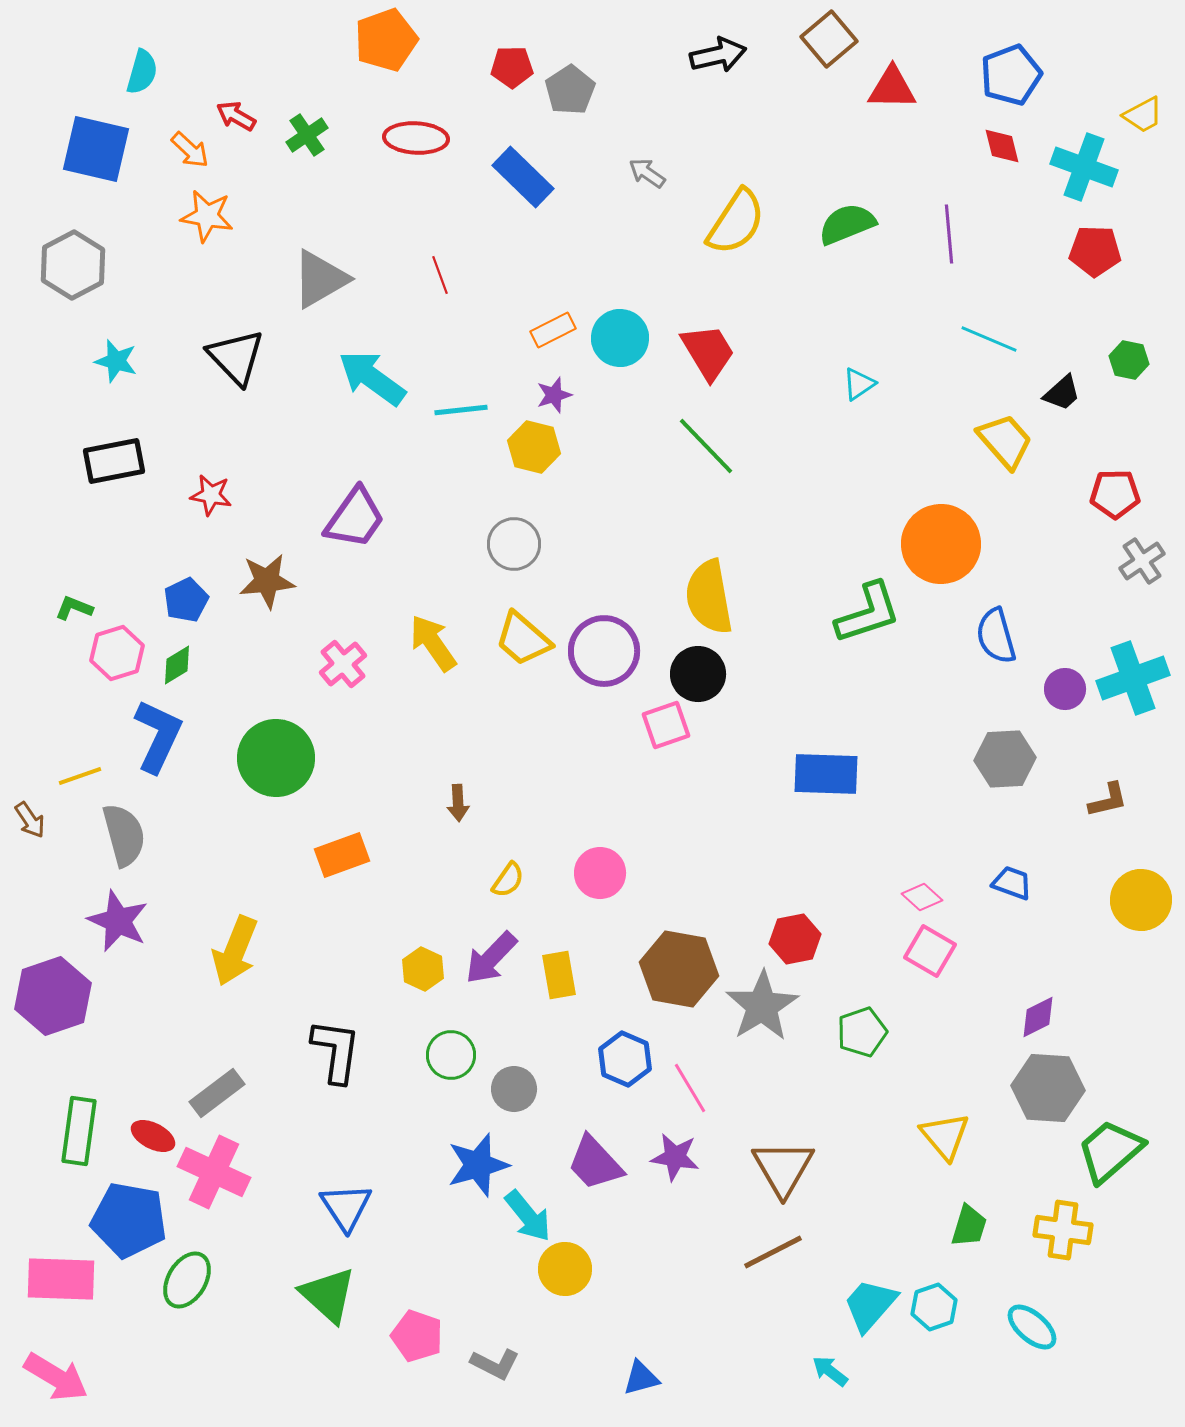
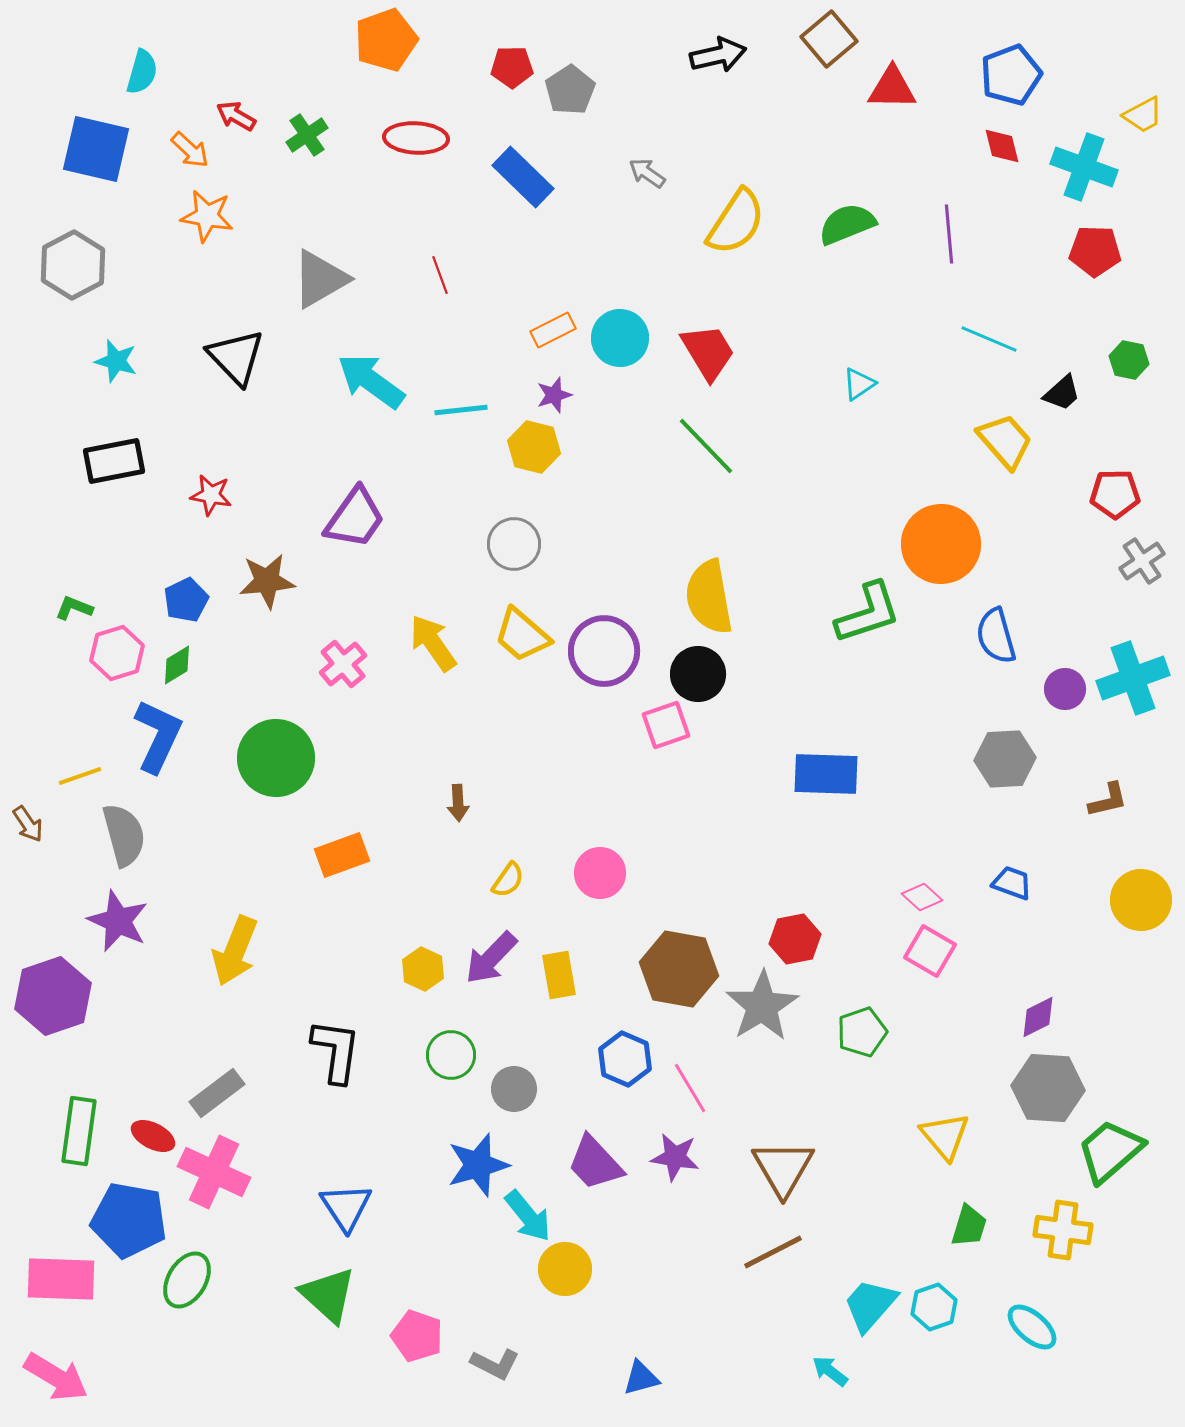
cyan arrow at (372, 378): moved 1 px left, 3 px down
yellow trapezoid at (523, 639): moved 1 px left, 4 px up
brown arrow at (30, 820): moved 2 px left, 4 px down
